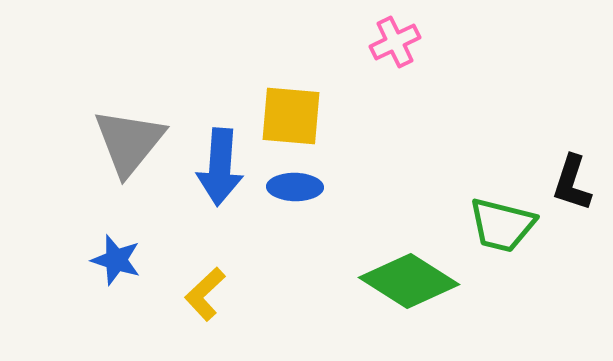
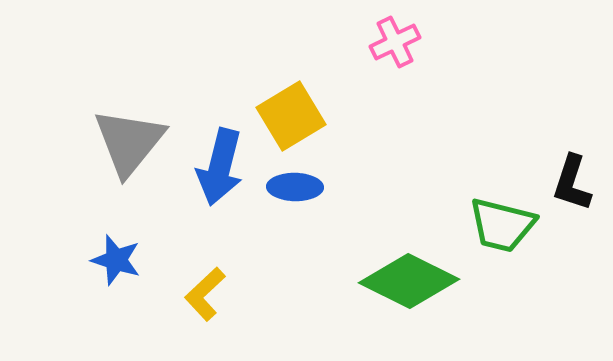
yellow square: rotated 36 degrees counterclockwise
blue arrow: rotated 10 degrees clockwise
green diamond: rotated 6 degrees counterclockwise
